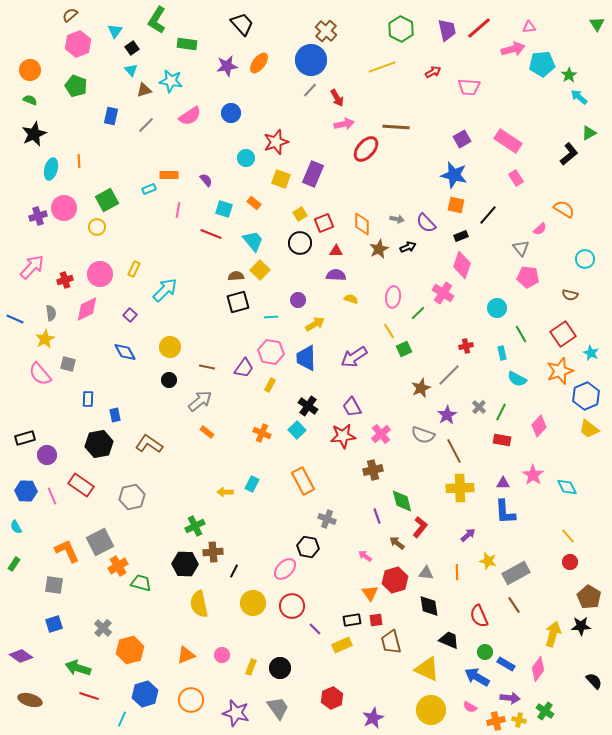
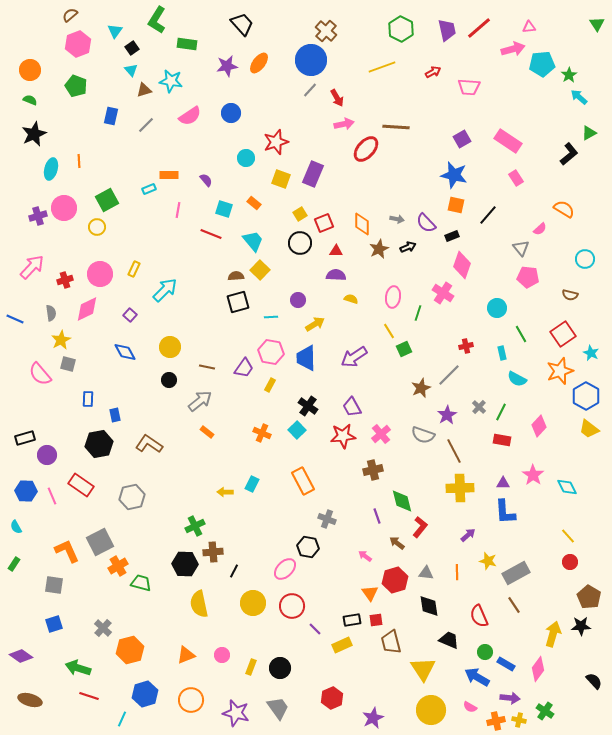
black rectangle at (461, 236): moved 9 px left
green line at (418, 313): rotated 28 degrees counterclockwise
yellow star at (45, 339): moved 16 px right, 1 px down
blue hexagon at (586, 396): rotated 8 degrees counterclockwise
yellow triangle at (427, 669): moved 4 px left; rotated 32 degrees clockwise
